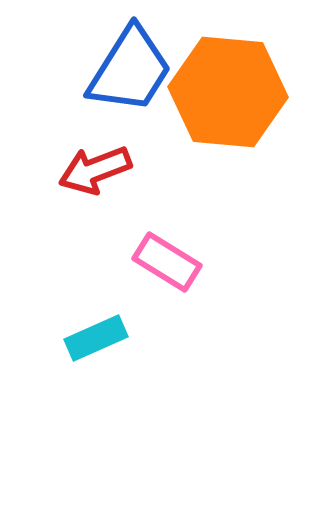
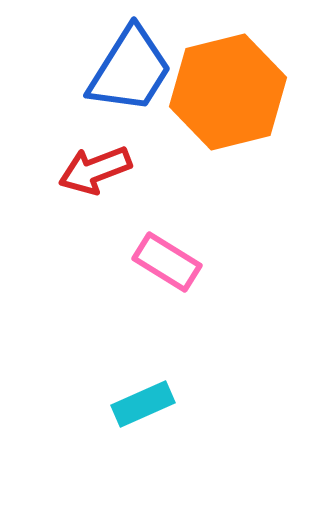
orange hexagon: rotated 19 degrees counterclockwise
cyan rectangle: moved 47 px right, 66 px down
